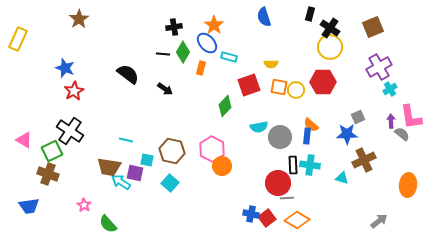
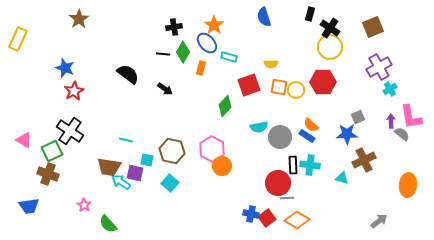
blue rectangle at (307, 136): rotated 63 degrees counterclockwise
